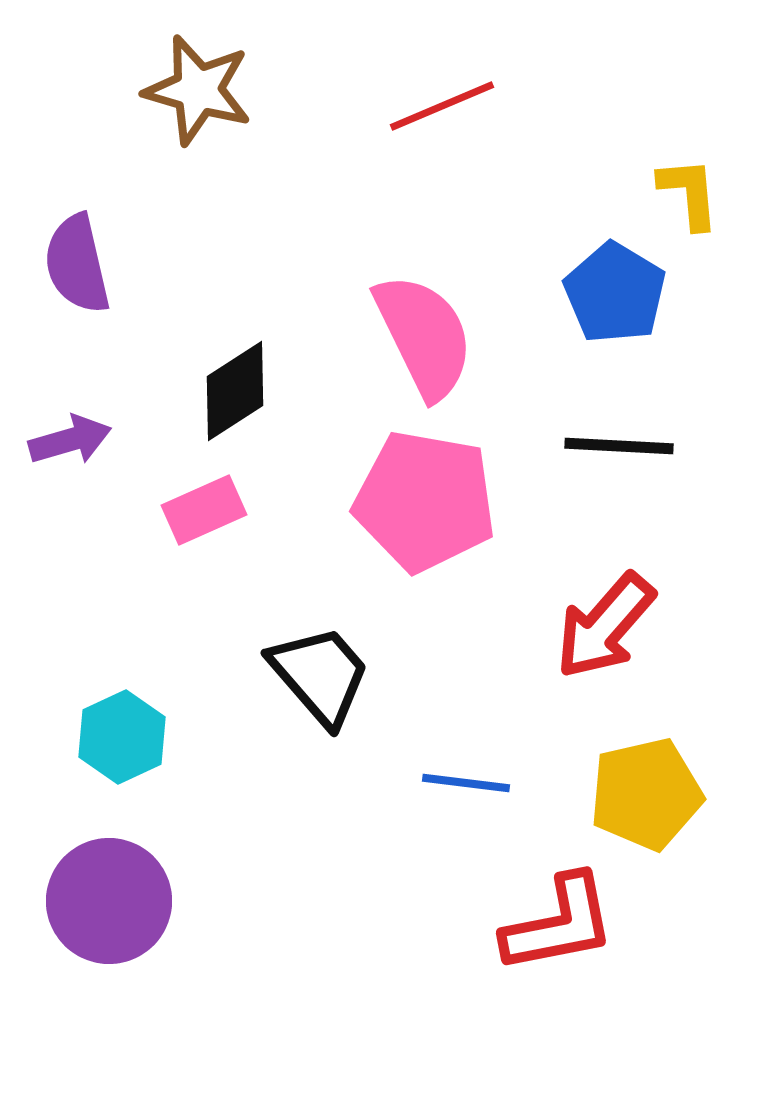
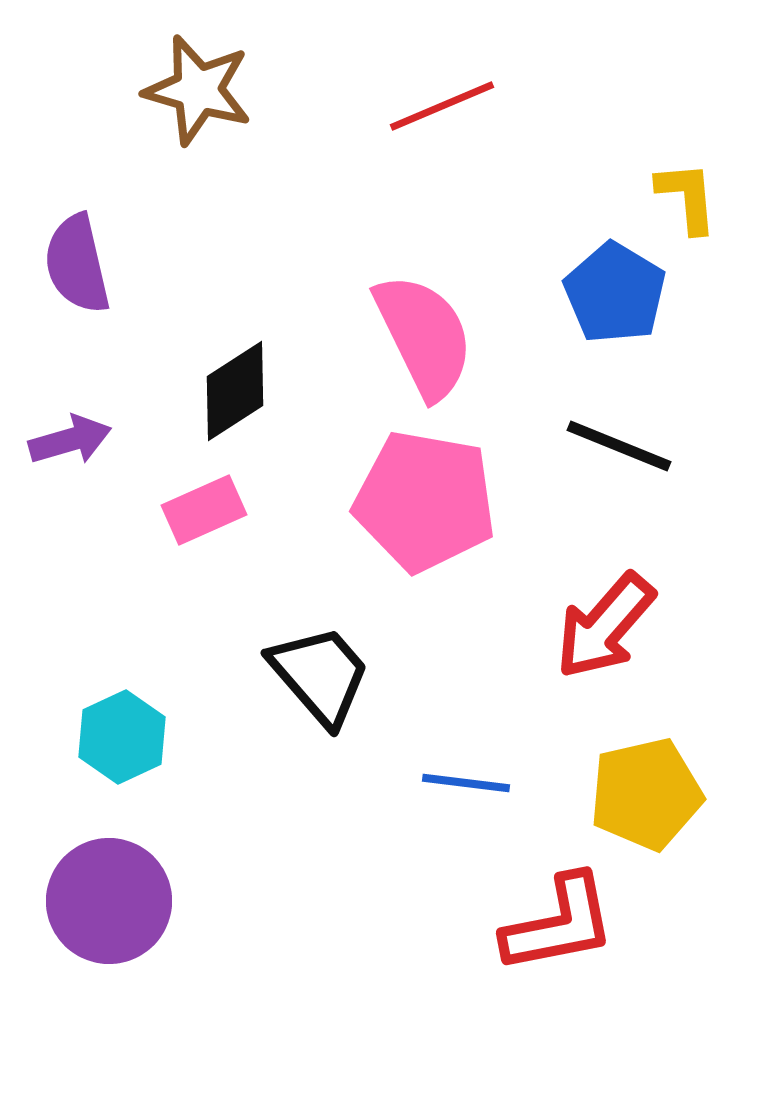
yellow L-shape: moved 2 px left, 4 px down
black line: rotated 19 degrees clockwise
